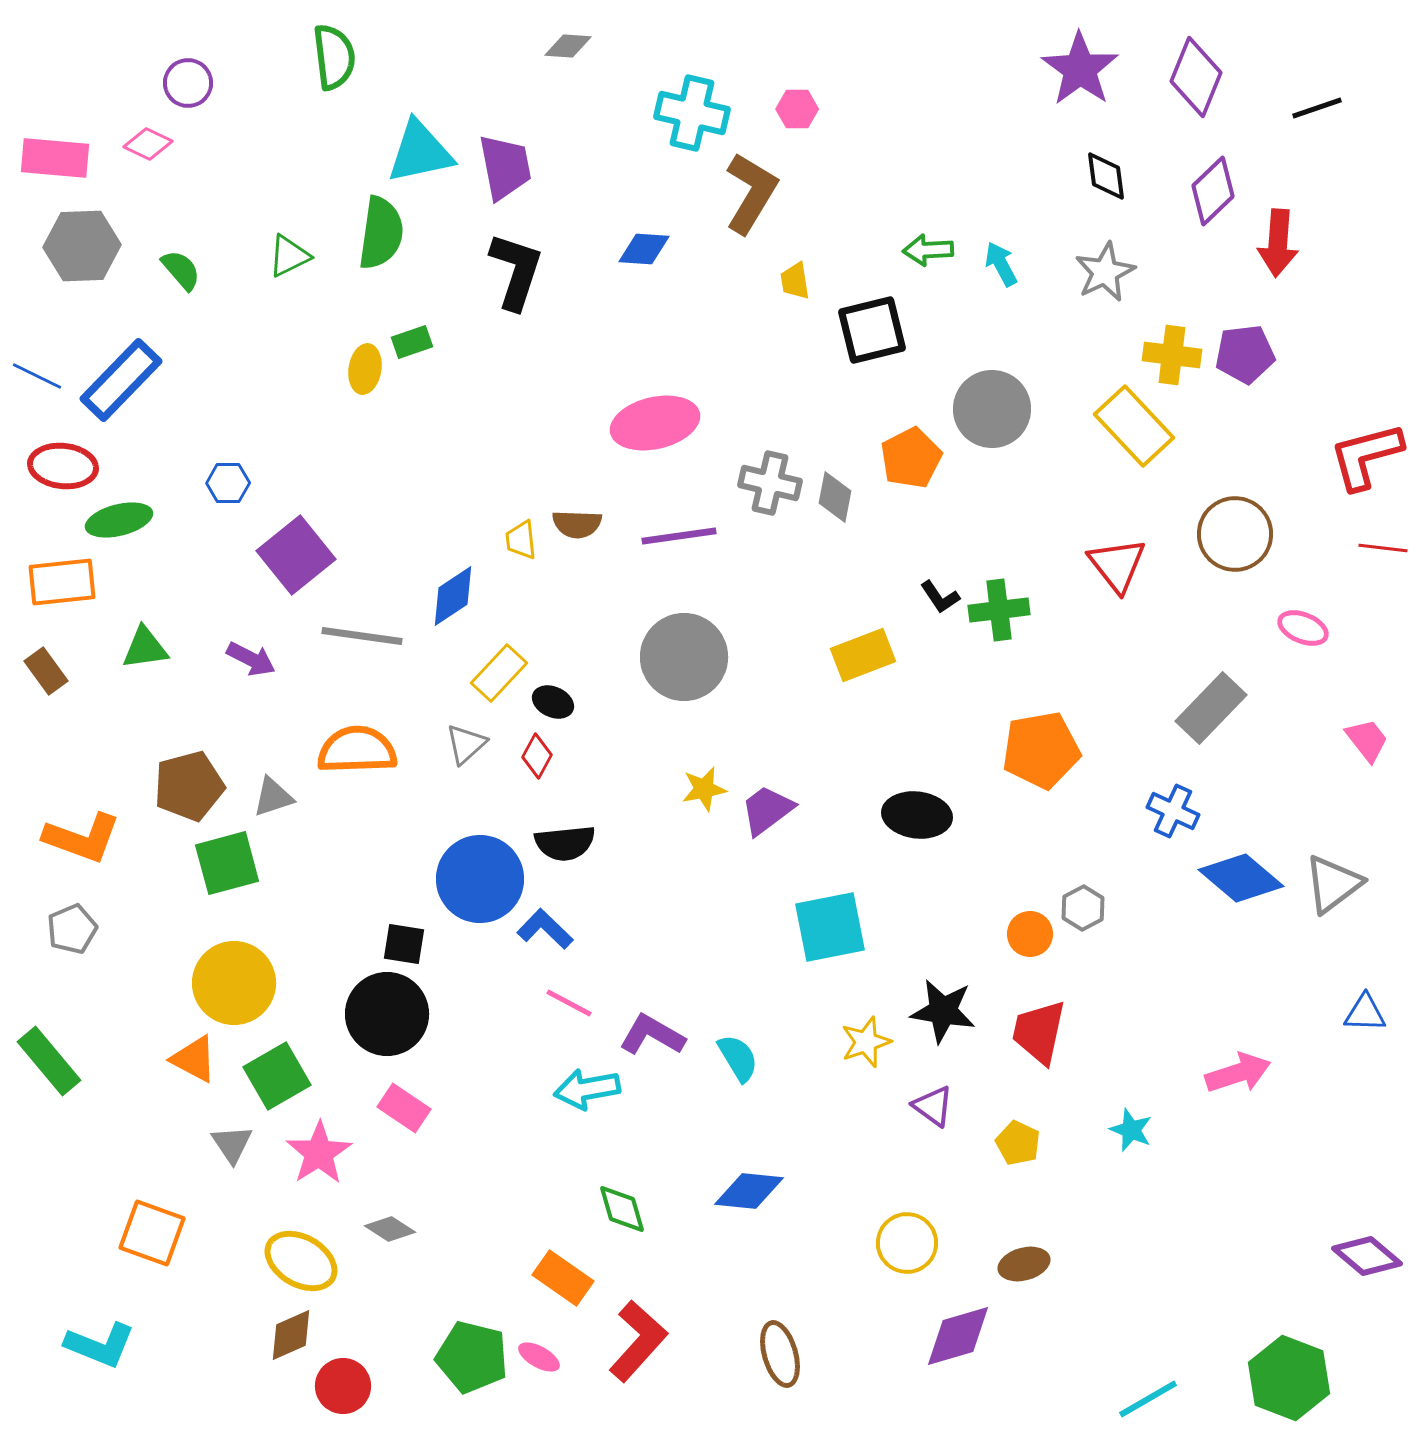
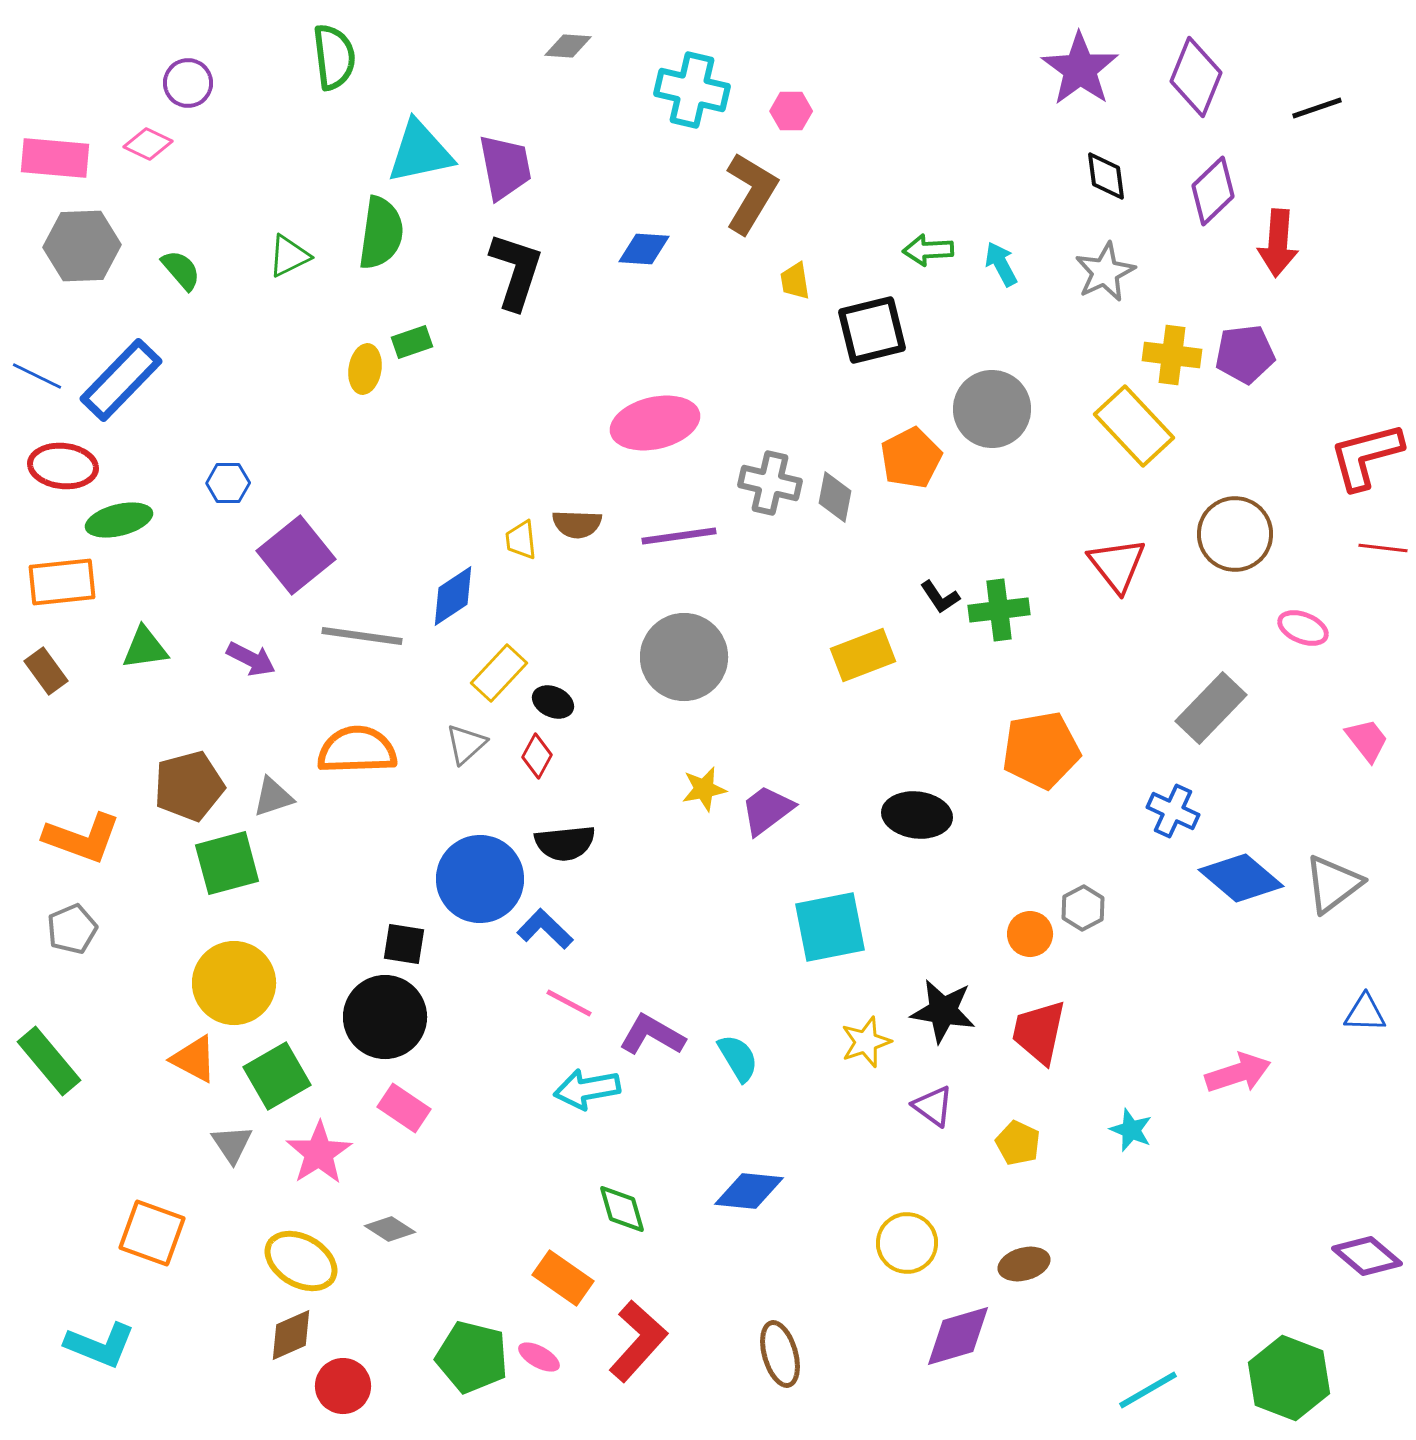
pink hexagon at (797, 109): moved 6 px left, 2 px down
cyan cross at (692, 113): moved 23 px up
black circle at (387, 1014): moved 2 px left, 3 px down
cyan line at (1148, 1399): moved 9 px up
